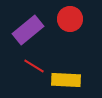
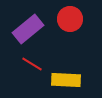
purple rectangle: moved 1 px up
red line: moved 2 px left, 2 px up
